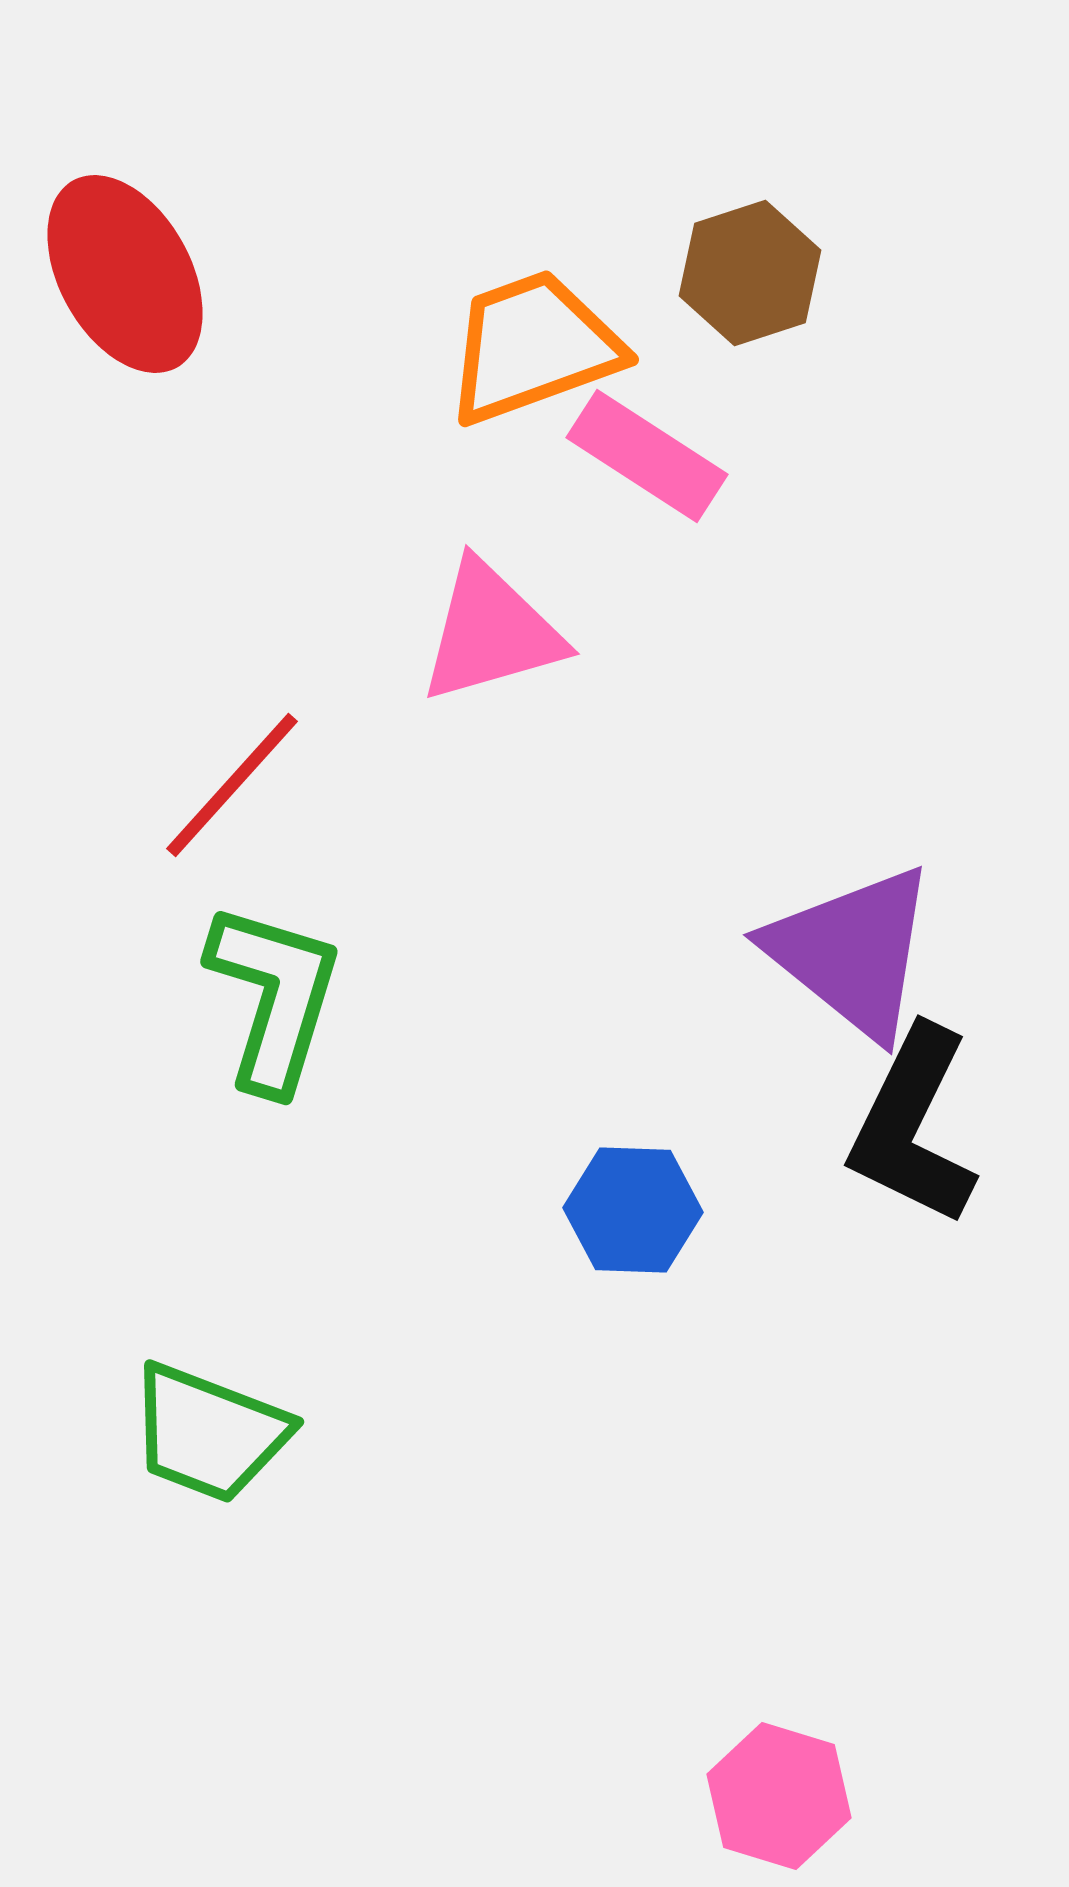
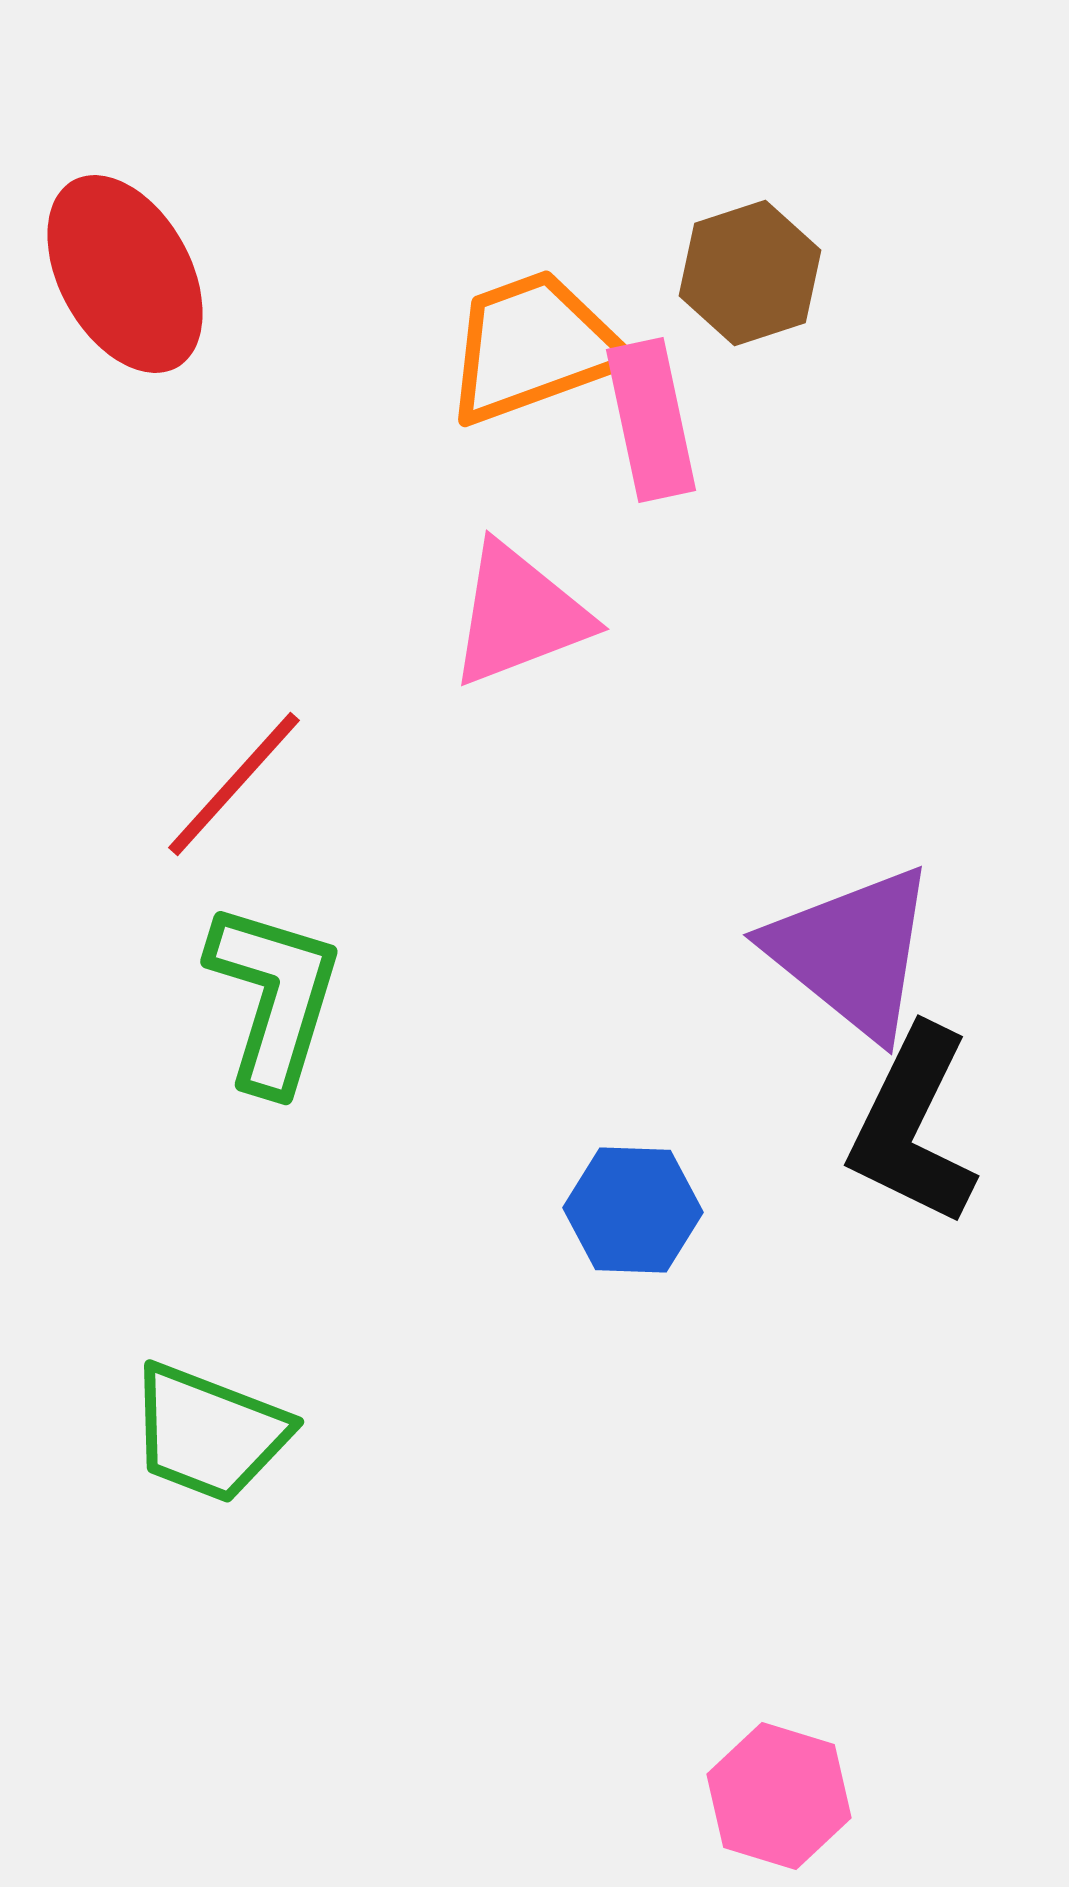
pink rectangle: moved 4 px right, 36 px up; rotated 45 degrees clockwise
pink triangle: moved 28 px right, 17 px up; rotated 5 degrees counterclockwise
red line: moved 2 px right, 1 px up
